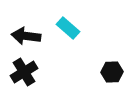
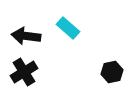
black hexagon: rotated 10 degrees counterclockwise
